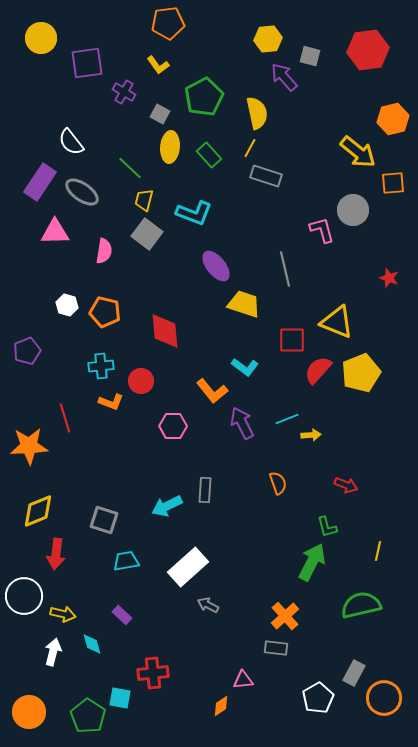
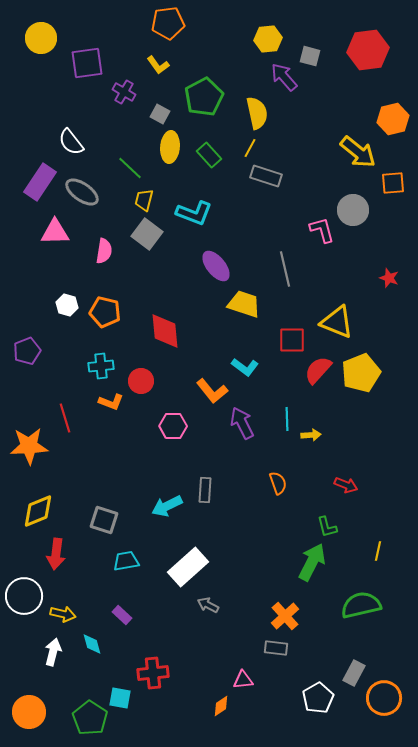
cyan line at (287, 419): rotated 70 degrees counterclockwise
green pentagon at (88, 716): moved 2 px right, 2 px down
